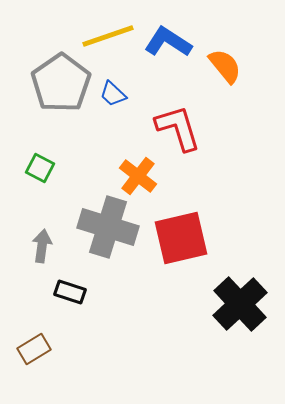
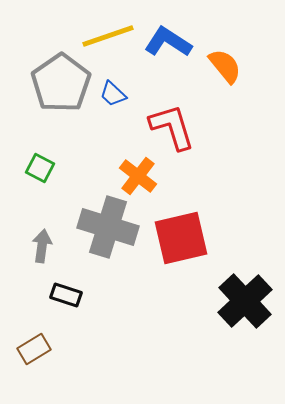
red L-shape: moved 6 px left, 1 px up
black rectangle: moved 4 px left, 3 px down
black cross: moved 5 px right, 3 px up
